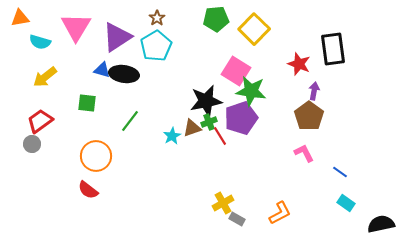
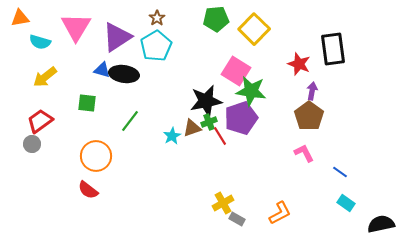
purple arrow: moved 2 px left
